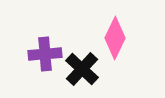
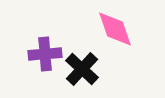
pink diamond: moved 9 px up; rotated 45 degrees counterclockwise
